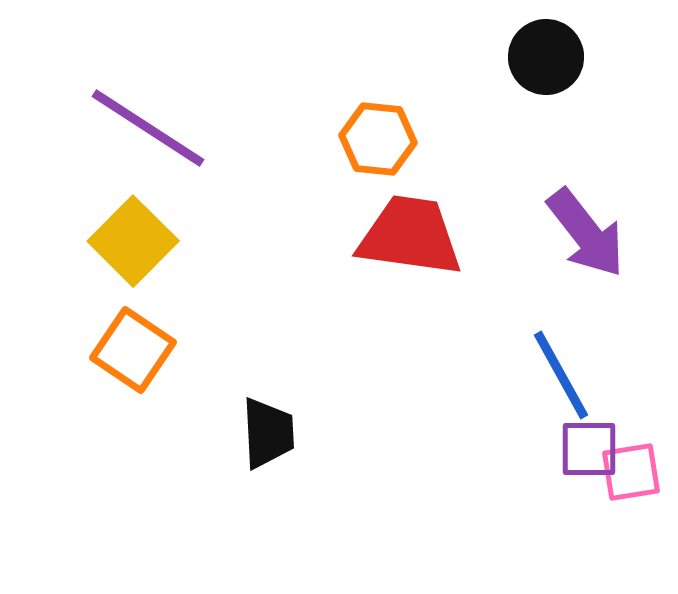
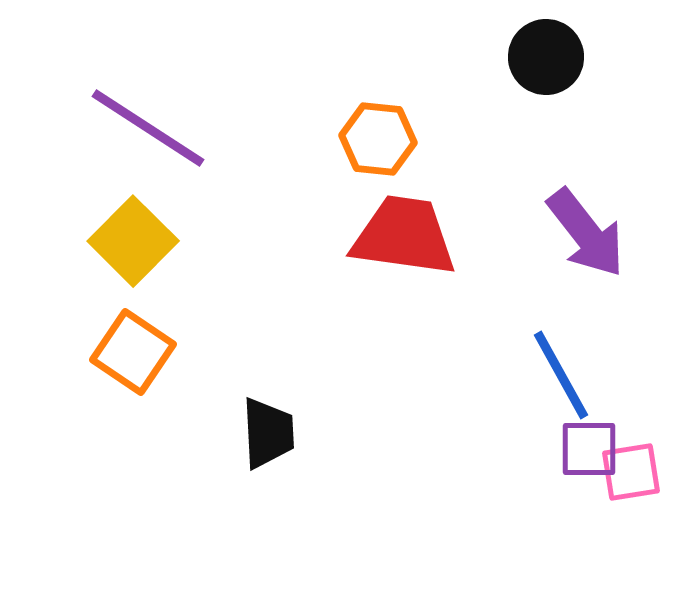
red trapezoid: moved 6 px left
orange square: moved 2 px down
